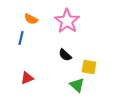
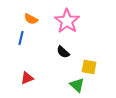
black semicircle: moved 2 px left, 3 px up
